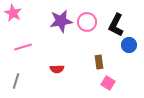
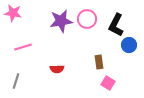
pink star: rotated 18 degrees counterclockwise
pink circle: moved 3 px up
